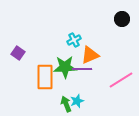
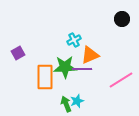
purple square: rotated 24 degrees clockwise
